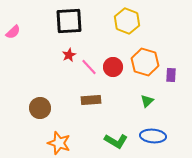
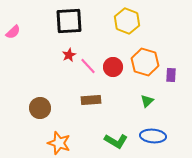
pink line: moved 1 px left, 1 px up
